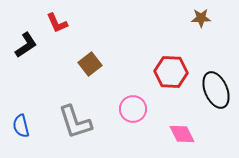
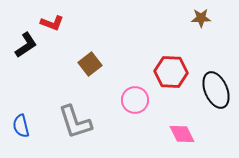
red L-shape: moved 5 px left; rotated 45 degrees counterclockwise
pink circle: moved 2 px right, 9 px up
